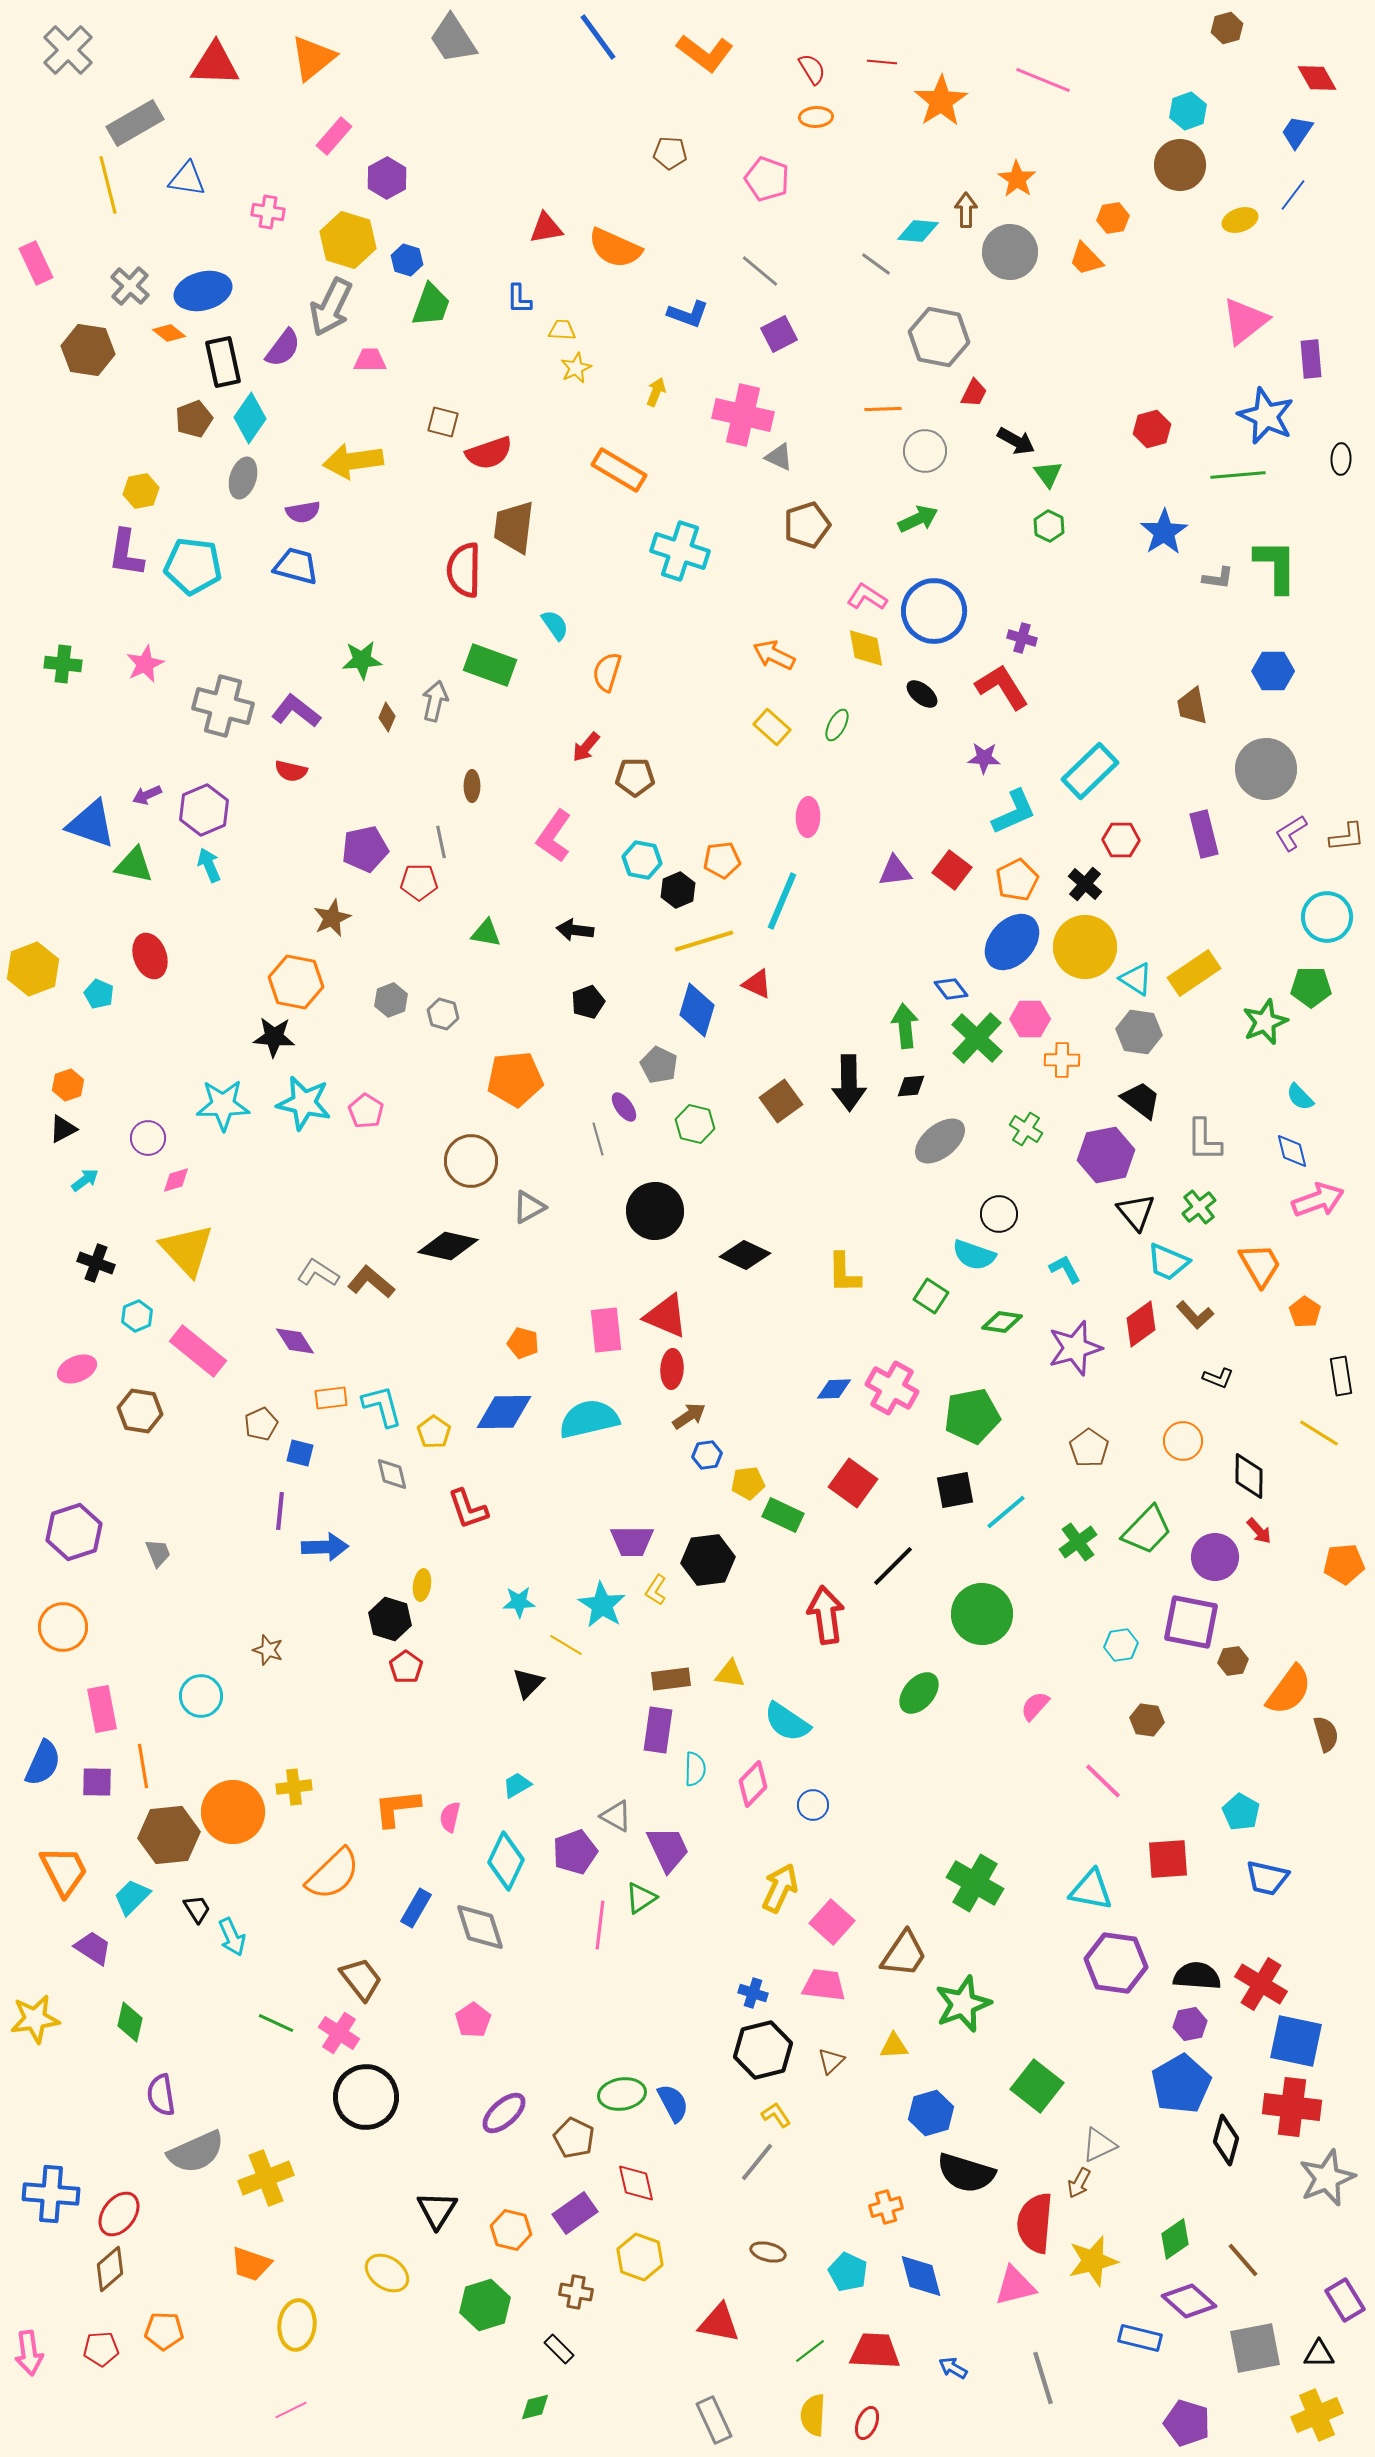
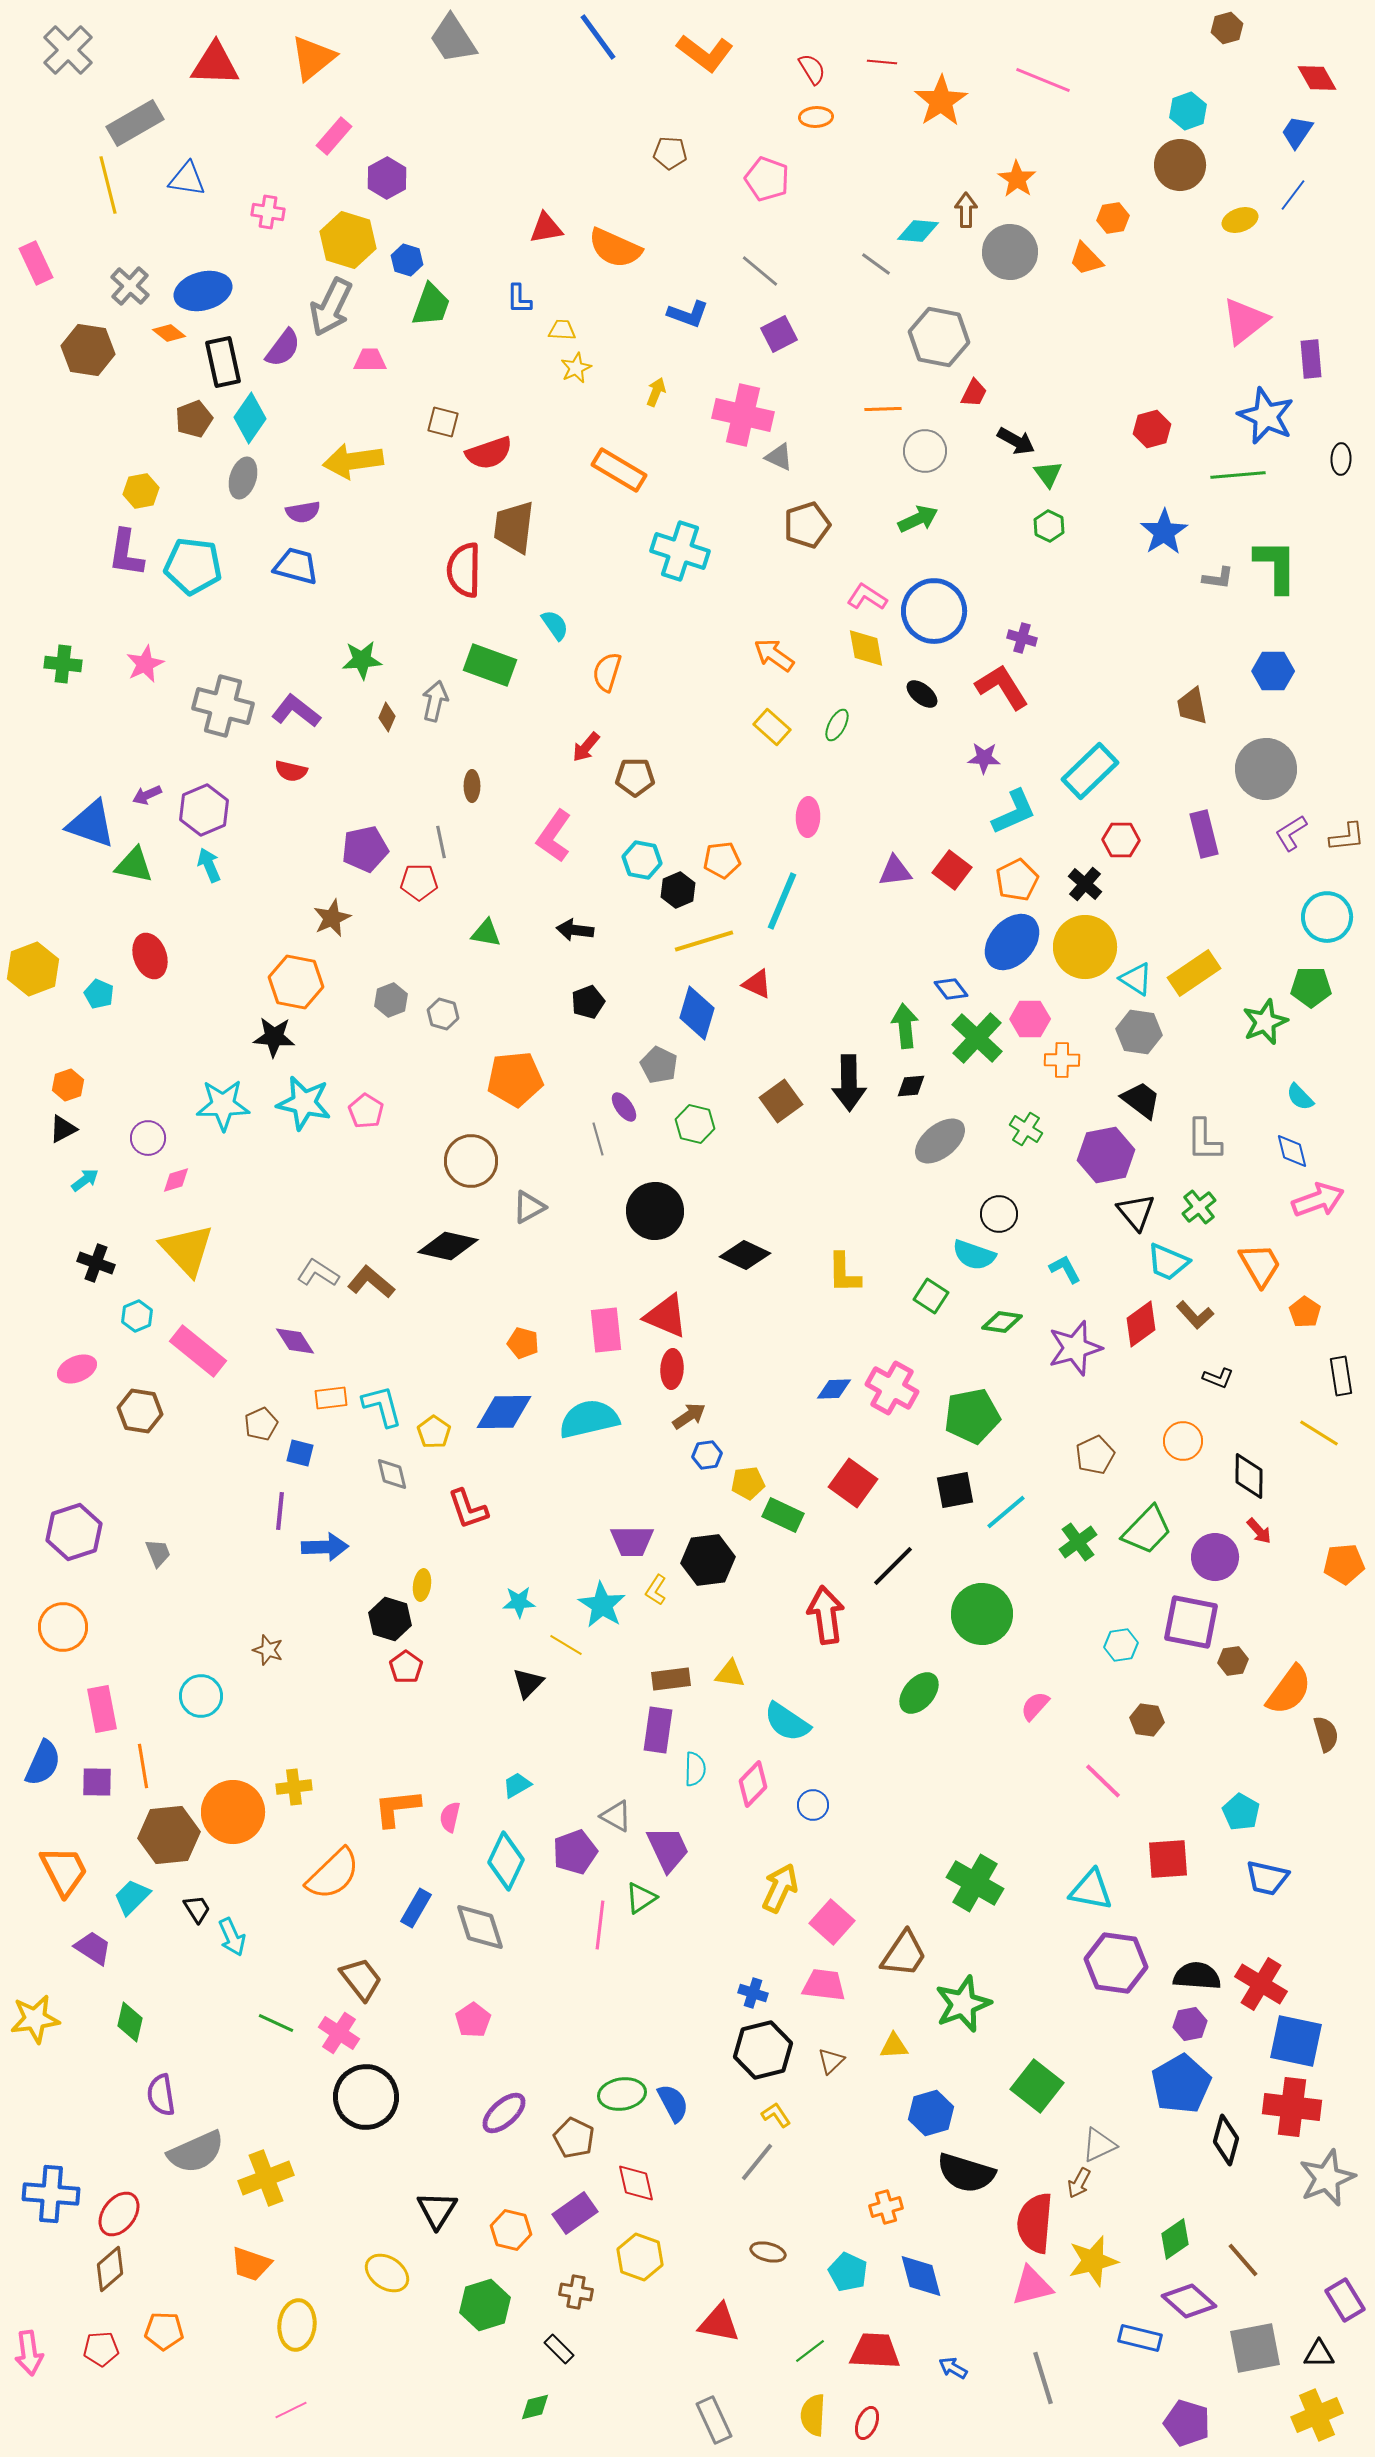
orange arrow at (774, 655): rotated 9 degrees clockwise
blue diamond at (697, 1010): moved 3 px down
brown pentagon at (1089, 1448): moved 6 px right, 7 px down; rotated 12 degrees clockwise
pink triangle at (1015, 2286): moved 17 px right
